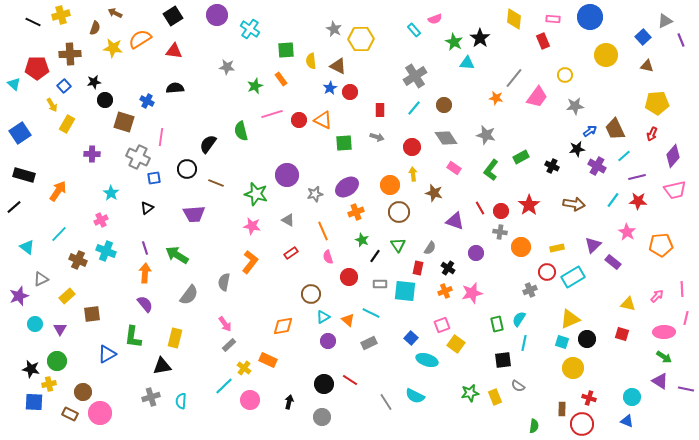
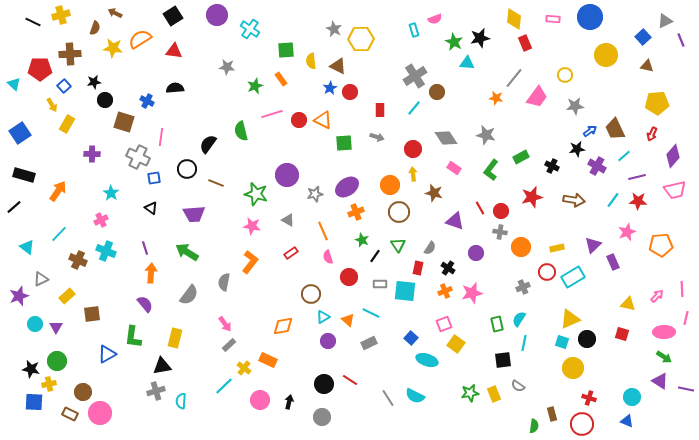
cyan rectangle at (414, 30): rotated 24 degrees clockwise
black star at (480, 38): rotated 24 degrees clockwise
red rectangle at (543, 41): moved 18 px left, 2 px down
red pentagon at (37, 68): moved 3 px right, 1 px down
brown circle at (444, 105): moved 7 px left, 13 px up
red circle at (412, 147): moved 1 px right, 2 px down
brown arrow at (574, 204): moved 4 px up
red star at (529, 205): moved 3 px right, 8 px up; rotated 20 degrees clockwise
black triangle at (147, 208): moved 4 px right; rotated 48 degrees counterclockwise
pink star at (627, 232): rotated 18 degrees clockwise
green arrow at (177, 255): moved 10 px right, 3 px up
purple rectangle at (613, 262): rotated 28 degrees clockwise
orange arrow at (145, 273): moved 6 px right
gray cross at (530, 290): moved 7 px left, 3 px up
pink square at (442, 325): moved 2 px right, 1 px up
purple triangle at (60, 329): moved 4 px left, 2 px up
gray cross at (151, 397): moved 5 px right, 6 px up
yellow rectangle at (495, 397): moved 1 px left, 3 px up
pink circle at (250, 400): moved 10 px right
gray line at (386, 402): moved 2 px right, 4 px up
brown rectangle at (562, 409): moved 10 px left, 5 px down; rotated 16 degrees counterclockwise
